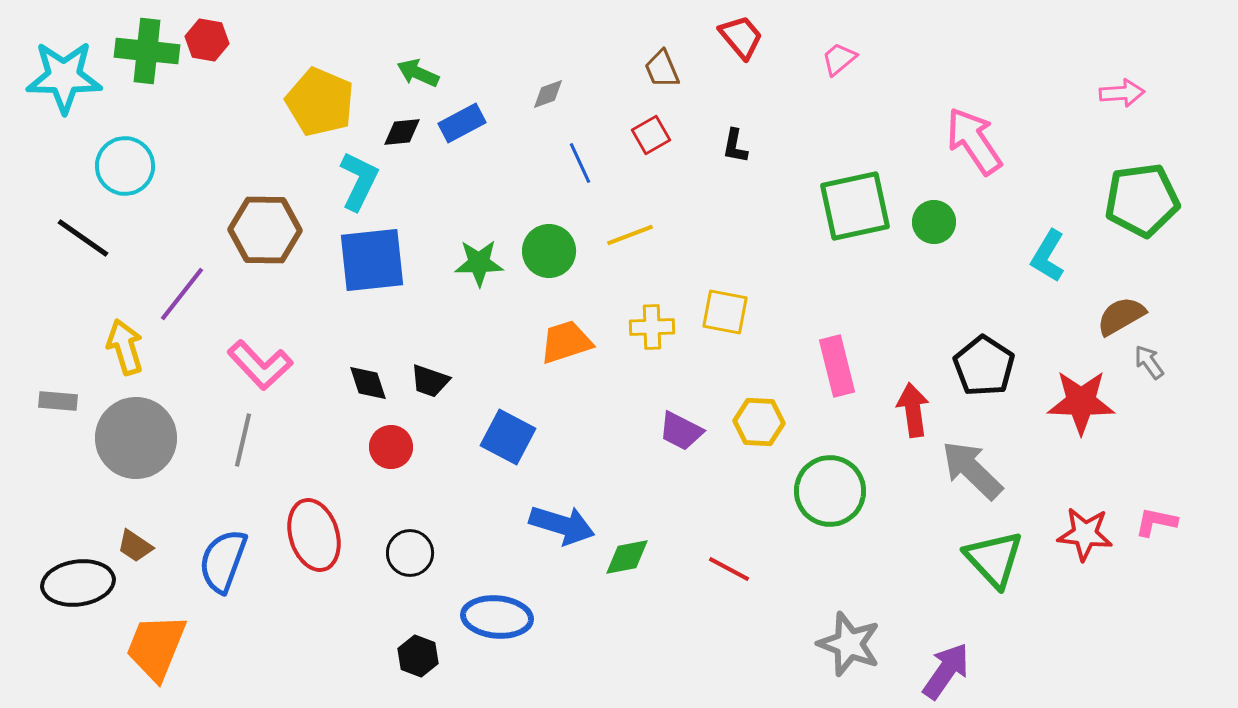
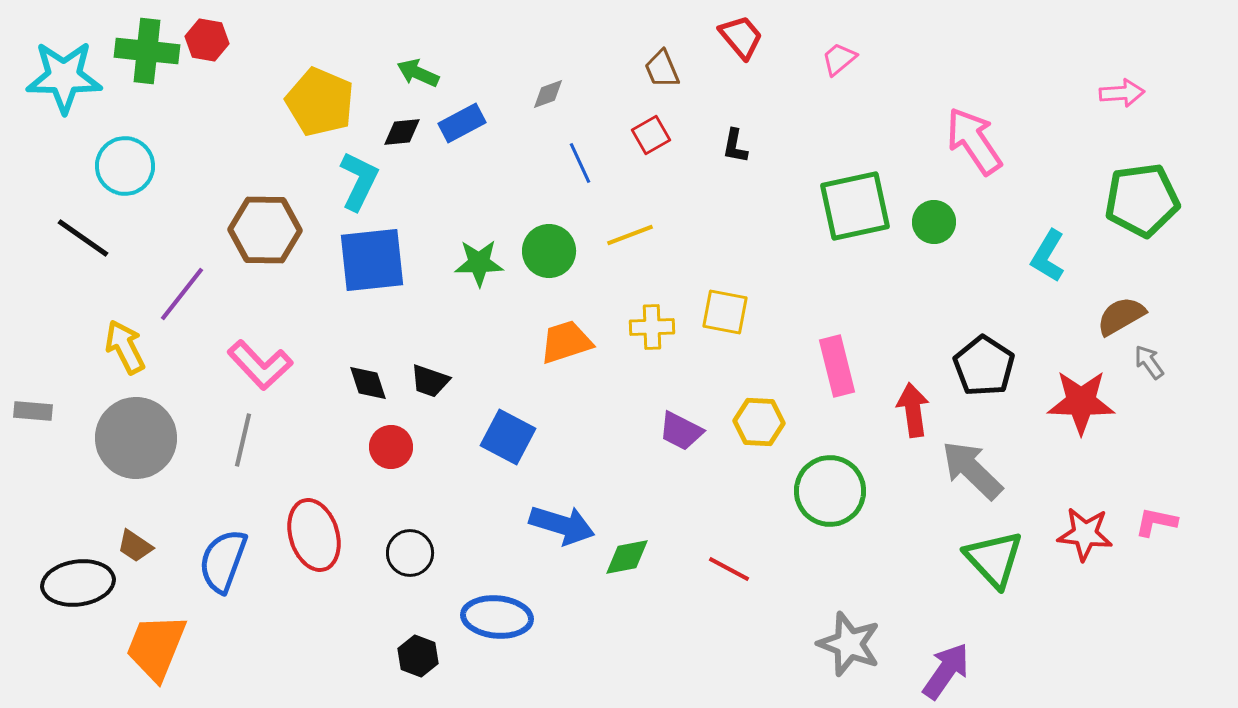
yellow arrow at (125, 347): rotated 10 degrees counterclockwise
gray rectangle at (58, 401): moved 25 px left, 10 px down
